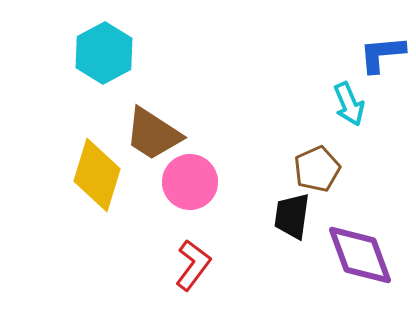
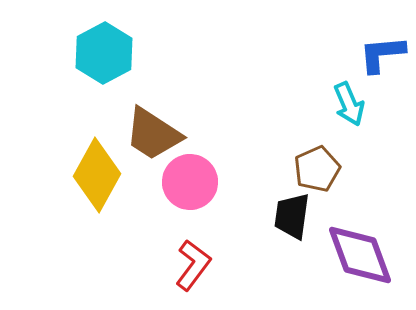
yellow diamond: rotated 12 degrees clockwise
